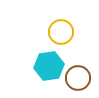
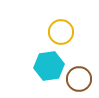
brown circle: moved 1 px right, 1 px down
